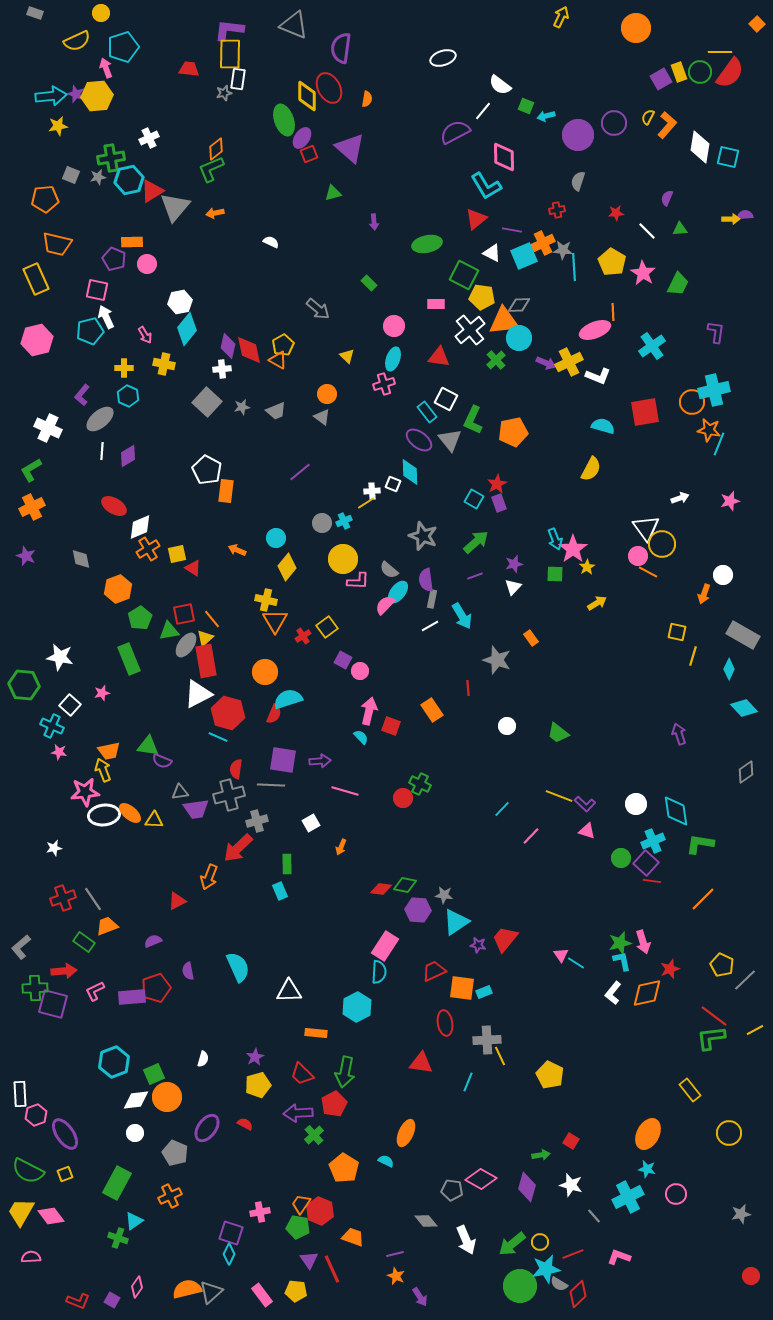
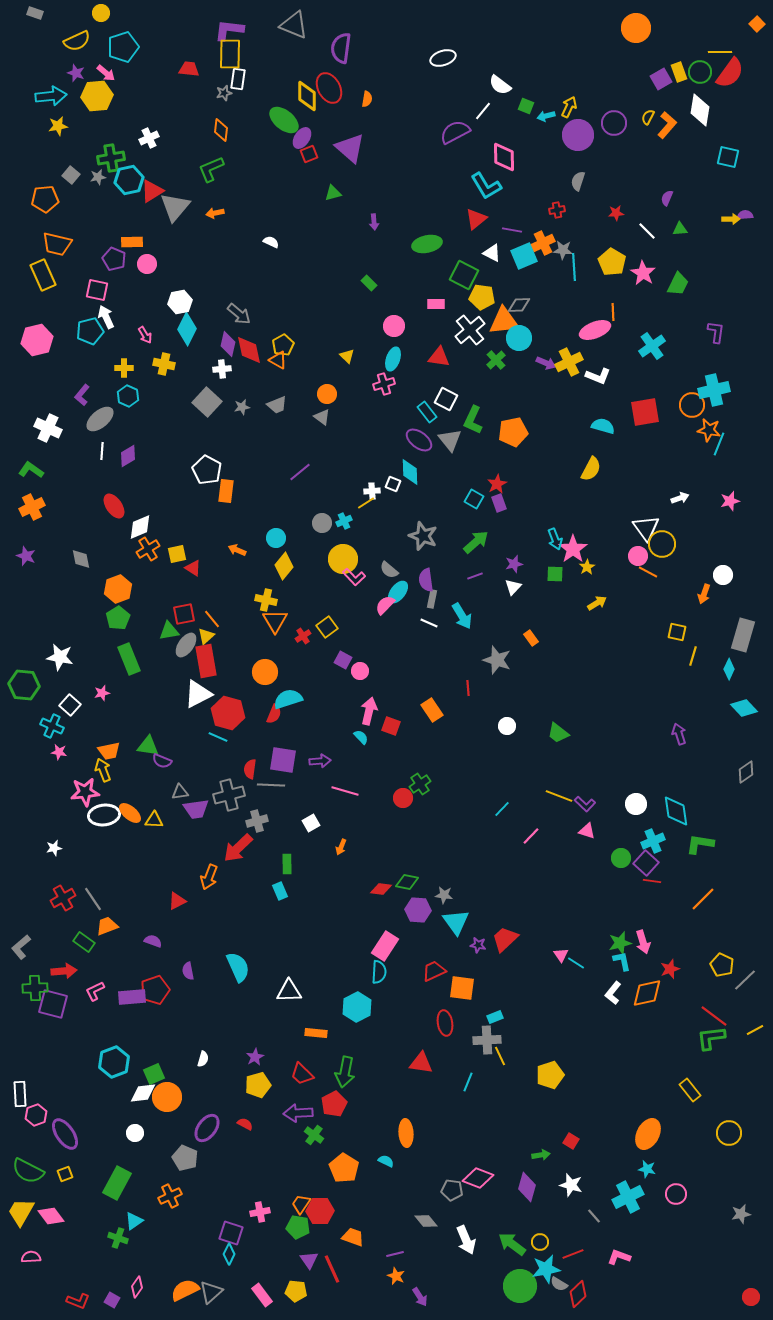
yellow arrow at (561, 17): moved 8 px right, 90 px down
pink arrow at (106, 68): moved 5 px down; rotated 150 degrees clockwise
purple star at (76, 94): moved 21 px up
green ellipse at (284, 120): rotated 32 degrees counterclockwise
white diamond at (700, 147): moved 37 px up
orange diamond at (216, 149): moved 5 px right, 19 px up; rotated 45 degrees counterclockwise
gray square at (71, 175): rotated 18 degrees clockwise
yellow rectangle at (36, 279): moved 7 px right, 4 px up
gray arrow at (318, 309): moved 79 px left, 5 px down
cyan diamond at (187, 329): rotated 12 degrees counterclockwise
purple diamond at (228, 346): moved 2 px up
orange circle at (692, 402): moved 3 px down
gray trapezoid at (276, 411): moved 1 px right, 6 px up
green L-shape at (31, 470): rotated 65 degrees clockwise
red ellipse at (114, 506): rotated 25 degrees clockwise
yellow diamond at (287, 567): moved 3 px left, 1 px up
pink L-shape at (358, 581): moved 4 px left, 4 px up; rotated 45 degrees clockwise
green pentagon at (140, 618): moved 22 px left
white line at (430, 626): moved 1 px left, 3 px up; rotated 54 degrees clockwise
gray rectangle at (743, 635): rotated 76 degrees clockwise
yellow triangle at (205, 638): moved 1 px right, 2 px up
red semicircle at (236, 769): moved 14 px right
green cross at (420, 784): rotated 30 degrees clockwise
green diamond at (405, 885): moved 2 px right, 3 px up
red cross at (63, 898): rotated 10 degrees counterclockwise
cyan triangle at (456, 922): rotated 32 degrees counterclockwise
red trapezoid at (505, 939): rotated 8 degrees clockwise
purple semicircle at (153, 941): rotated 42 degrees clockwise
red pentagon at (156, 988): moved 1 px left, 2 px down
cyan rectangle at (484, 992): moved 11 px right, 25 px down
yellow pentagon at (550, 1075): rotated 28 degrees clockwise
white diamond at (136, 1100): moved 7 px right, 7 px up
orange ellipse at (406, 1133): rotated 28 degrees counterclockwise
green cross at (314, 1135): rotated 12 degrees counterclockwise
gray pentagon at (175, 1153): moved 10 px right, 5 px down
pink diamond at (481, 1179): moved 3 px left, 1 px up; rotated 8 degrees counterclockwise
red hexagon at (320, 1211): rotated 24 degrees counterclockwise
green arrow at (512, 1244): rotated 76 degrees clockwise
red circle at (751, 1276): moved 21 px down
orange semicircle at (187, 1289): moved 2 px left, 1 px down; rotated 12 degrees counterclockwise
